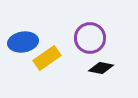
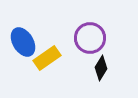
blue ellipse: rotated 68 degrees clockwise
black diamond: rotated 70 degrees counterclockwise
